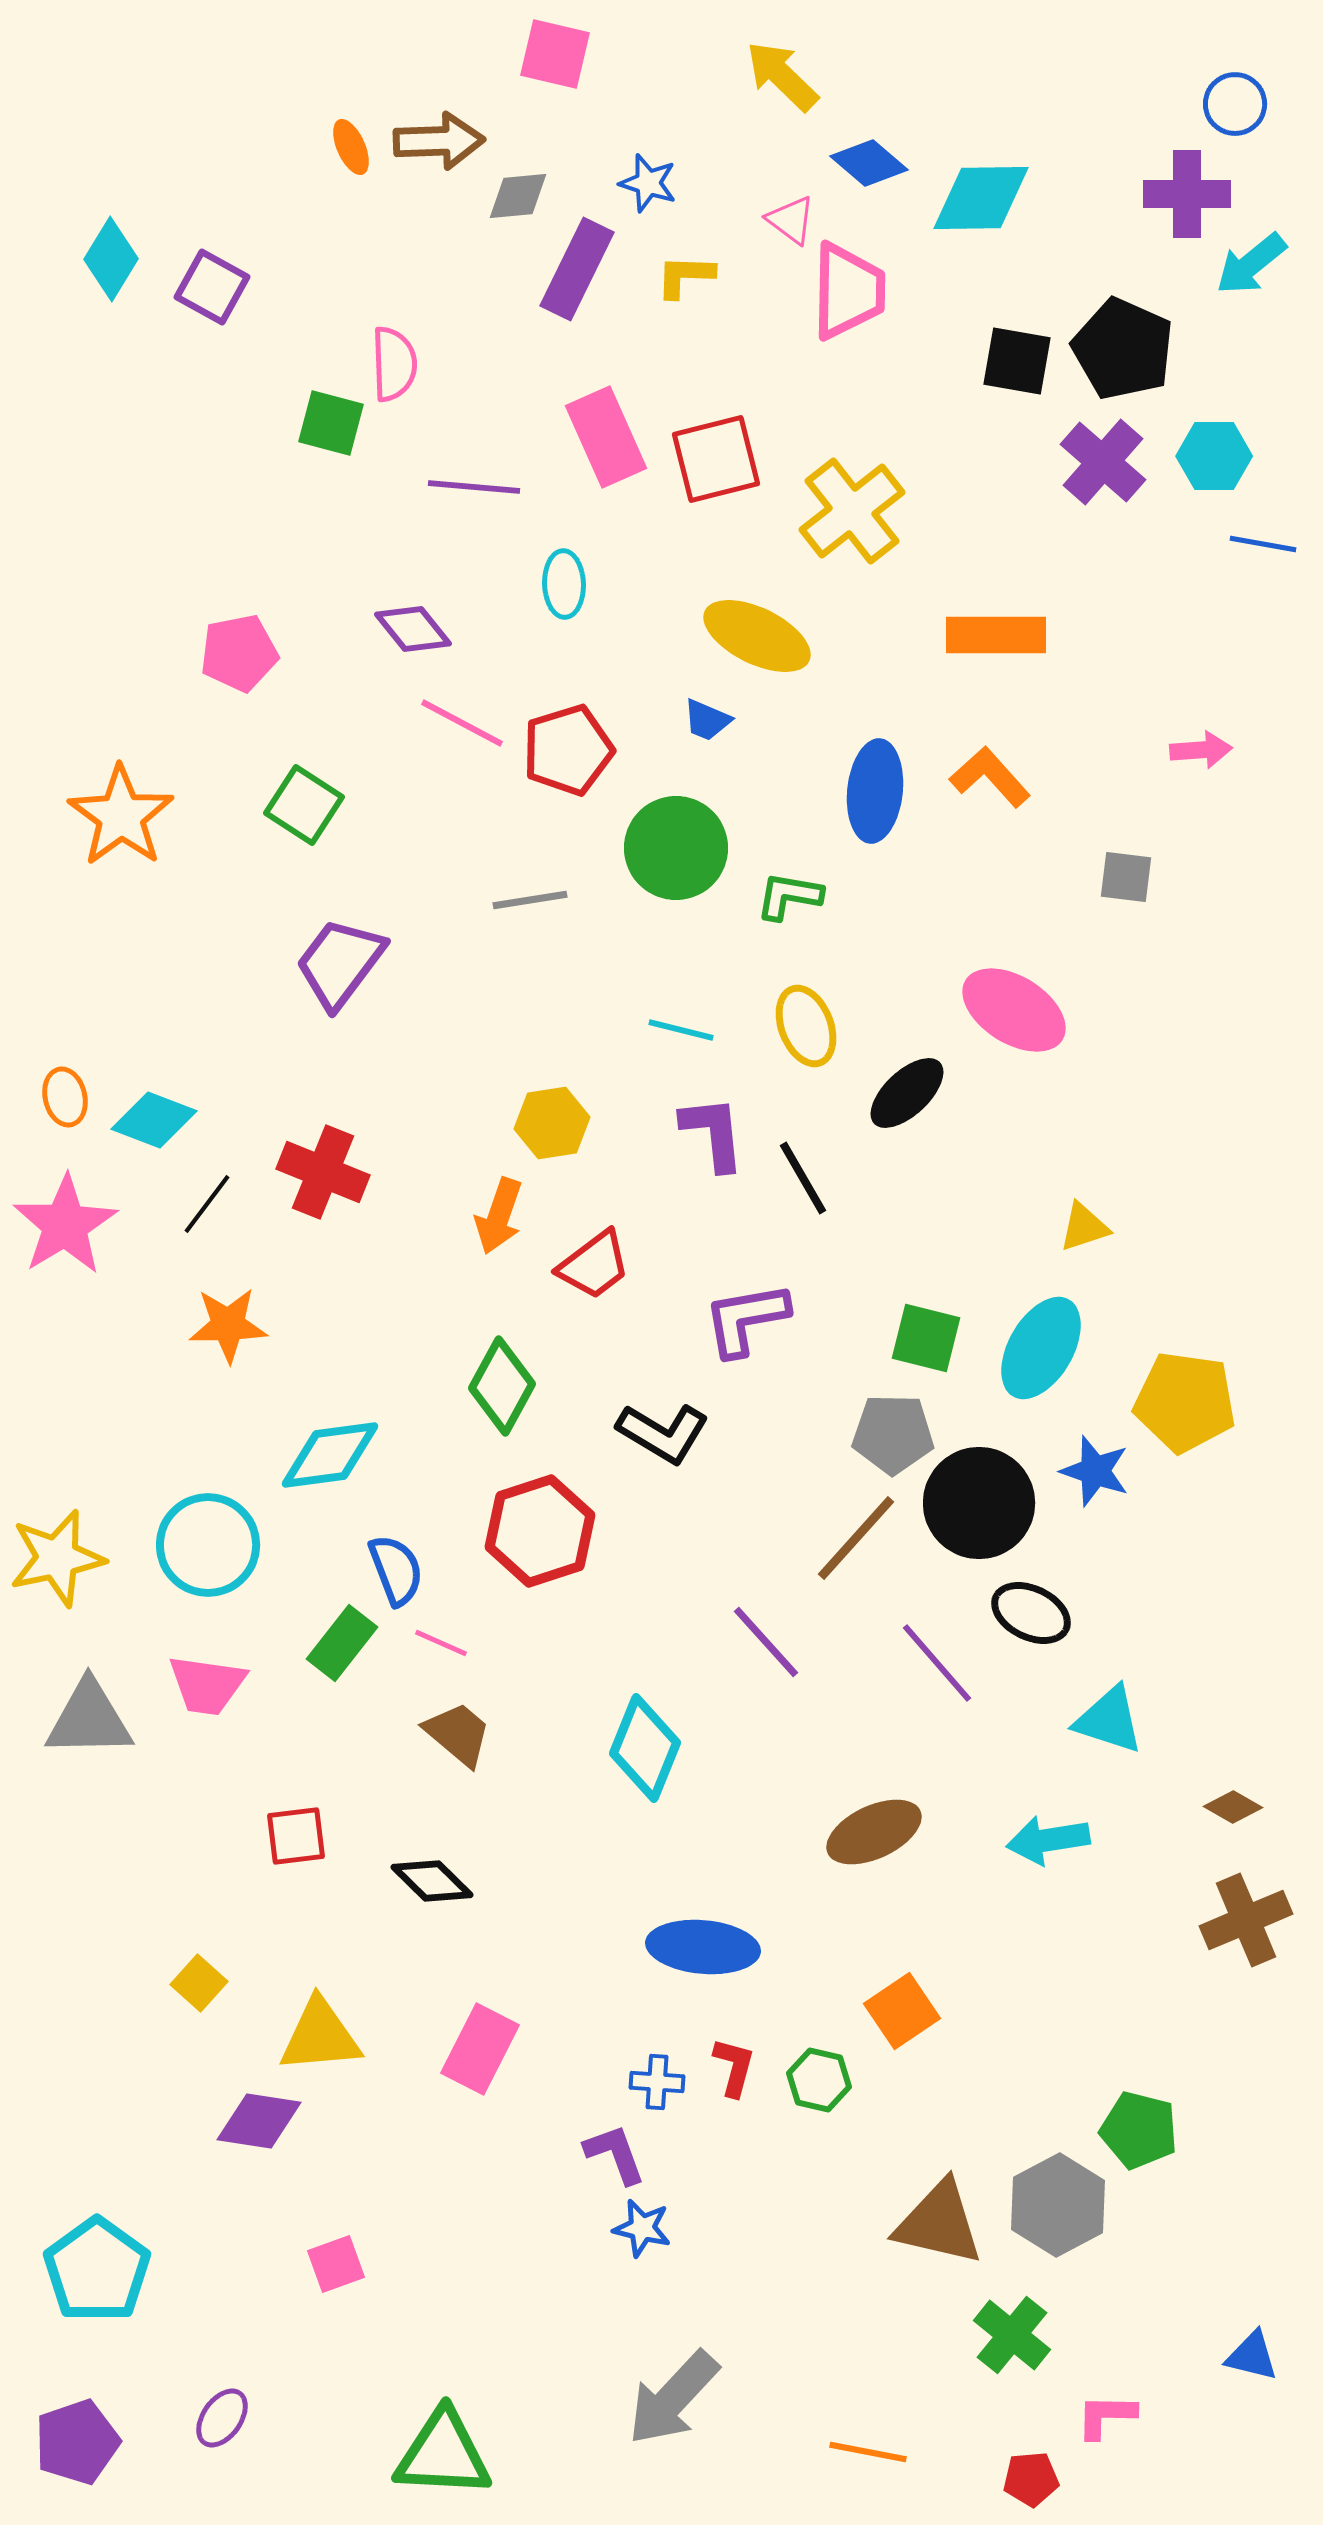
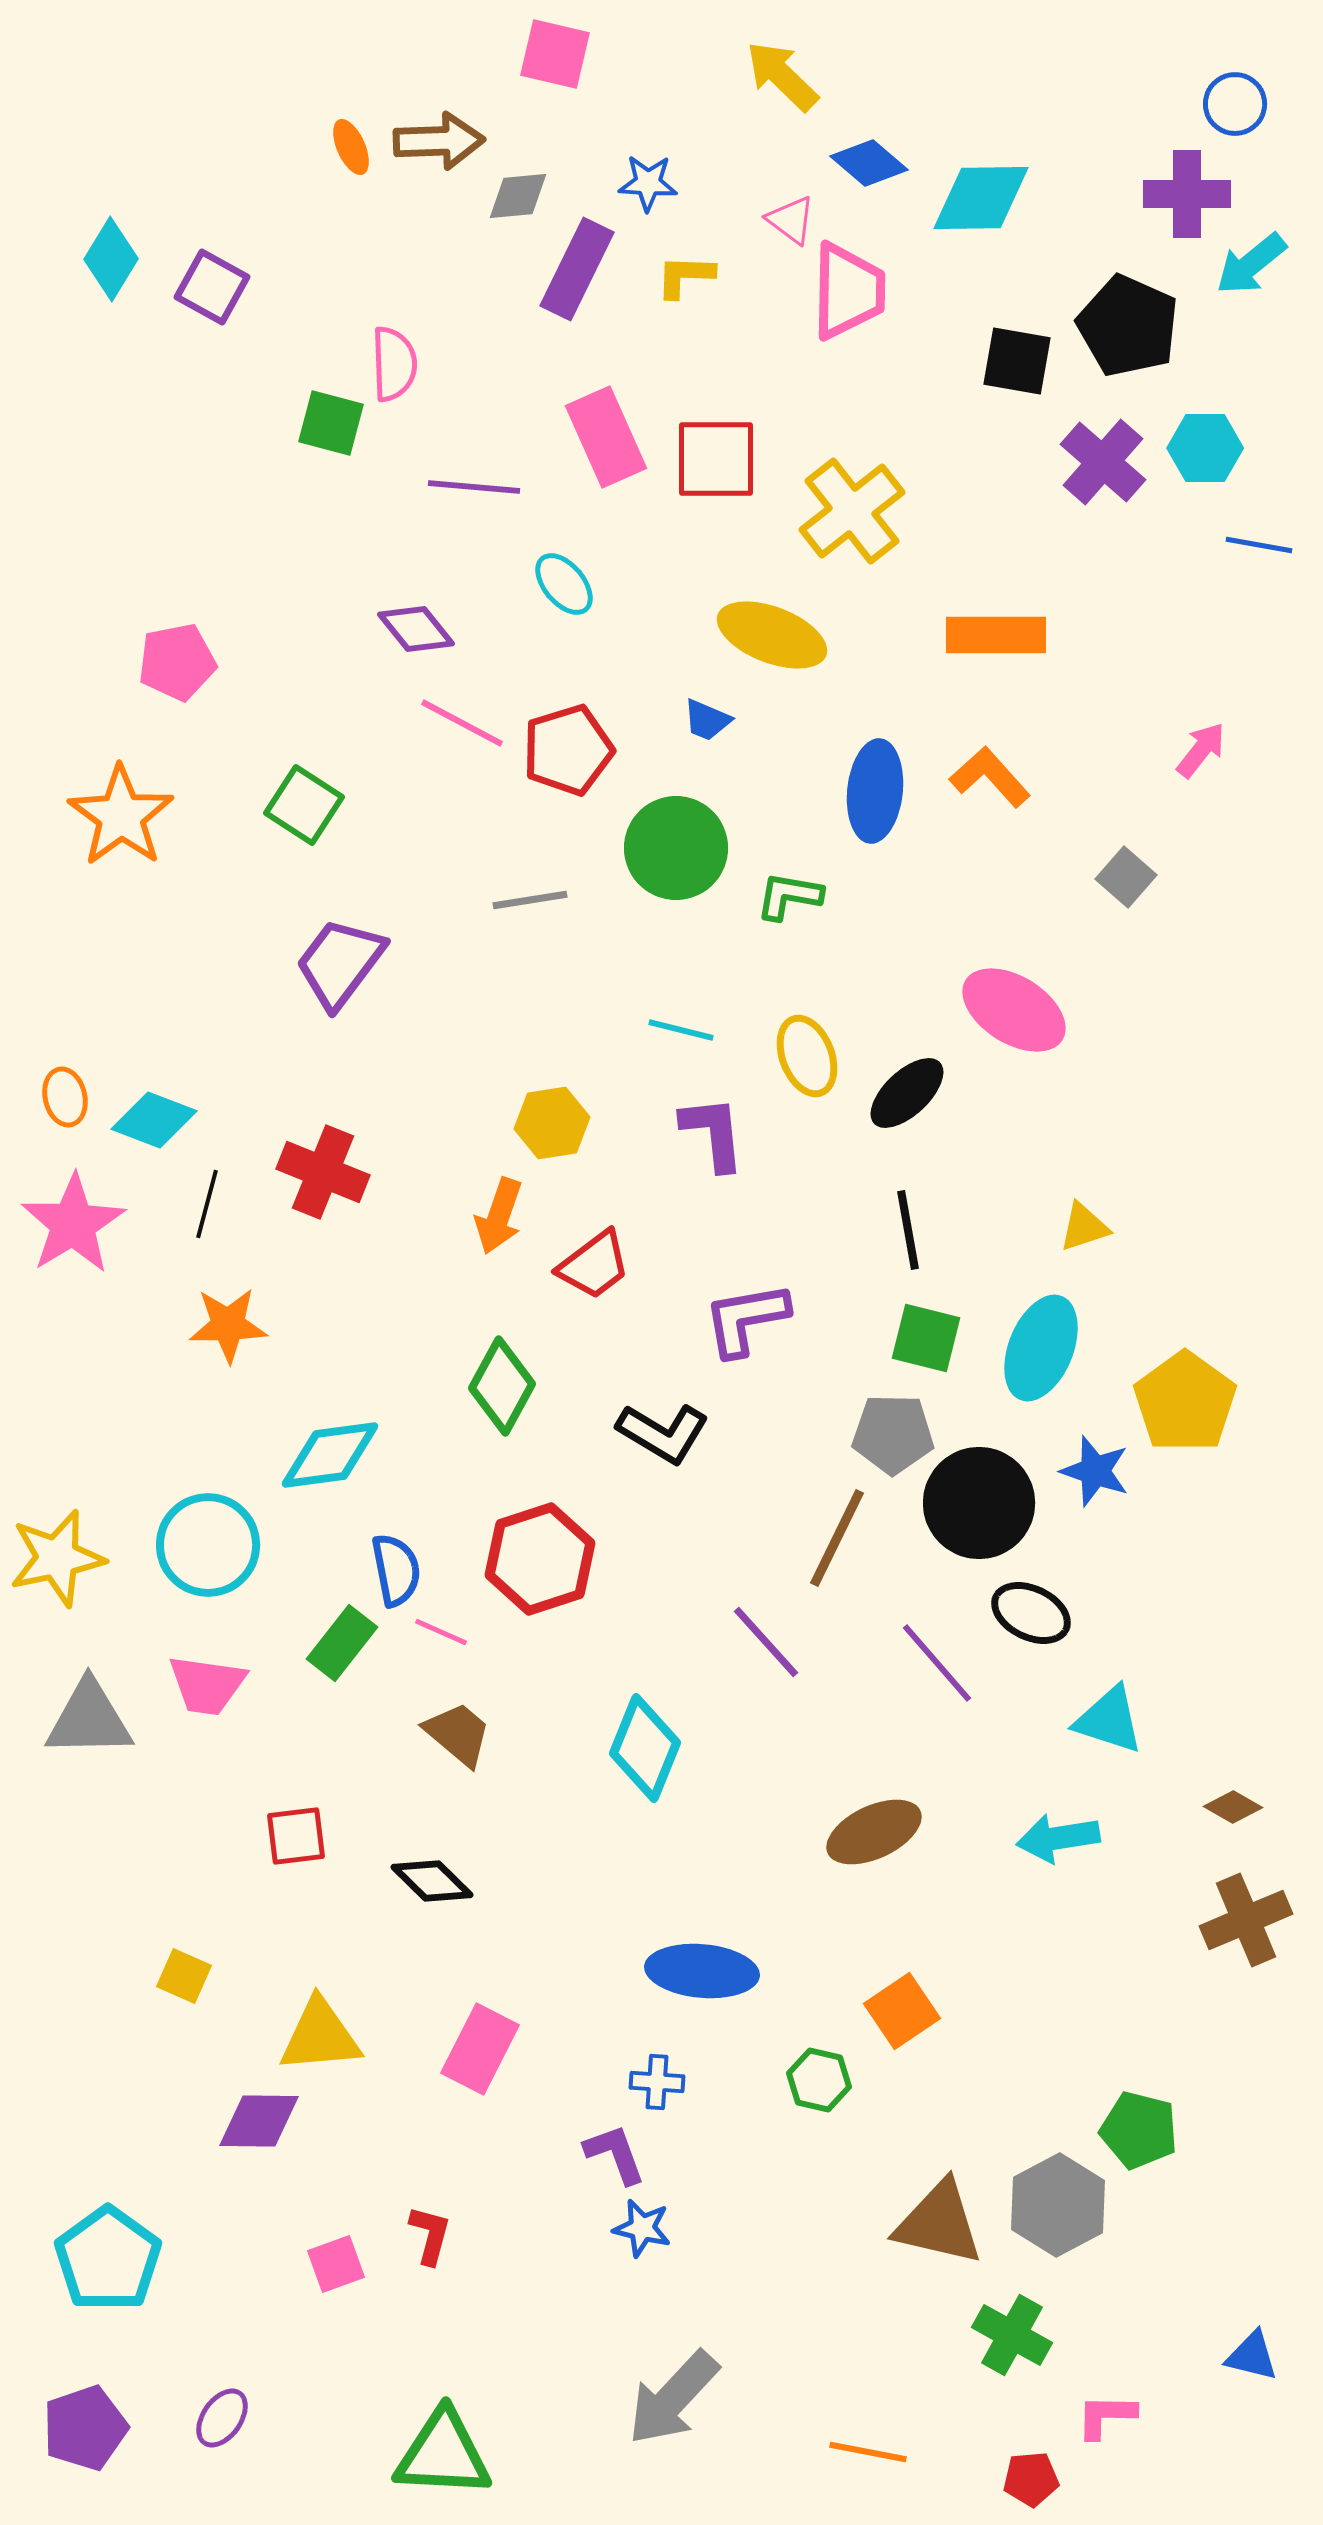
blue star at (648, 183): rotated 14 degrees counterclockwise
black pentagon at (1123, 349): moved 5 px right, 23 px up
cyan hexagon at (1214, 456): moved 9 px left, 8 px up
red square at (716, 459): rotated 14 degrees clockwise
blue line at (1263, 544): moved 4 px left, 1 px down
cyan ellipse at (564, 584): rotated 38 degrees counterclockwise
purple diamond at (413, 629): moved 3 px right
yellow ellipse at (757, 636): moved 15 px right, 1 px up; rotated 5 degrees counterclockwise
pink pentagon at (239, 653): moved 62 px left, 9 px down
pink arrow at (1201, 750): rotated 48 degrees counterclockwise
gray square at (1126, 877): rotated 34 degrees clockwise
yellow ellipse at (806, 1026): moved 1 px right, 30 px down
black line at (803, 1178): moved 105 px right, 52 px down; rotated 20 degrees clockwise
black line at (207, 1204): rotated 22 degrees counterclockwise
pink star at (65, 1225): moved 8 px right, 1 px up
cyan ellipse at (1041, 1348): rotated 8 degrees counterclockwise
yellow pentagon at (1185, 1402): rotated 28 degrees clockwise
red hexagon at (540, 1531): moved 28 px down
brown line at (856, 1538): moved 19 px left; rotated 16 degrees counterclockwise
blue semicircle at (396, 1570): rotated 10 degrees clockwise
pink line at (441, 1643): moved 11 px up
cyan arrow at (1048, 1840): moved 10 px right, 2 px up
blue ellipse at (703, 1947): moved 1 px left, 24 px down
yellow square at (199, 1983): moved 15 px left, 7 px up; rotated 18 degrees counterclockwise
red L-shape at (734, 2067): moved 304 px left, 168 px down
purple diamond at (259, 2121): rotated 8 degrees counterclockwise
cyan pentagon at (97, 2270): moved 11 px right, 11 px up
green cross at (1012, 2335): rotated 10 degrees counterclockwise
purple pentagon at (77, 2442): moved 8 px right, 14 px up
